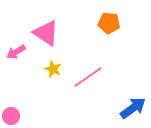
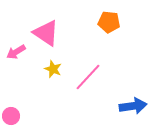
orange pentagon: moved 1 px up
pink line: rotated 12 degrees counterclockwise
blue arrow: moved 2 px up; rotated 28 degrees clockwise
